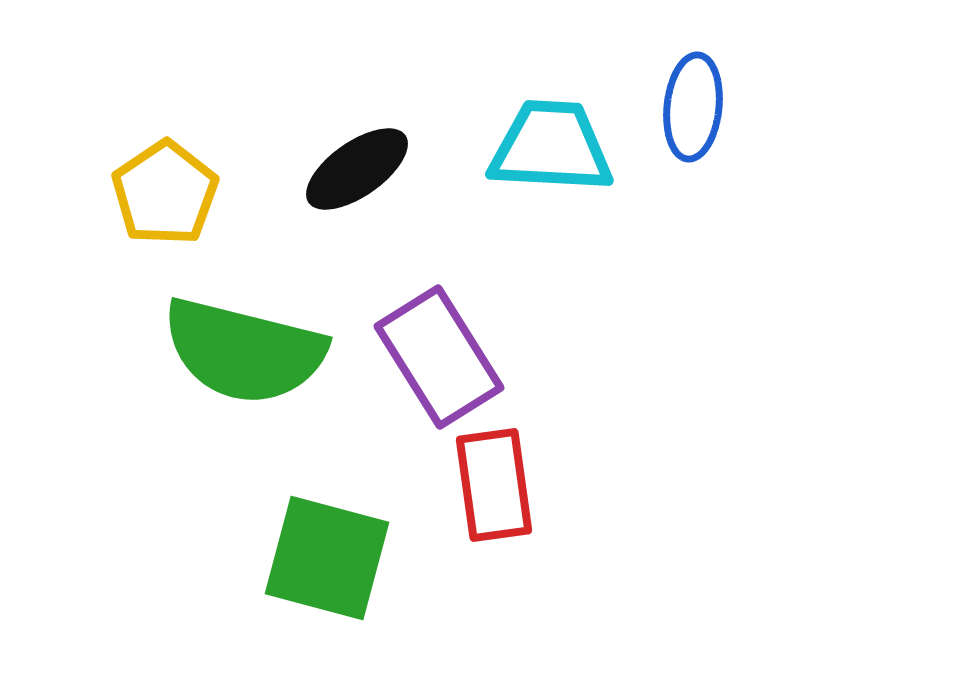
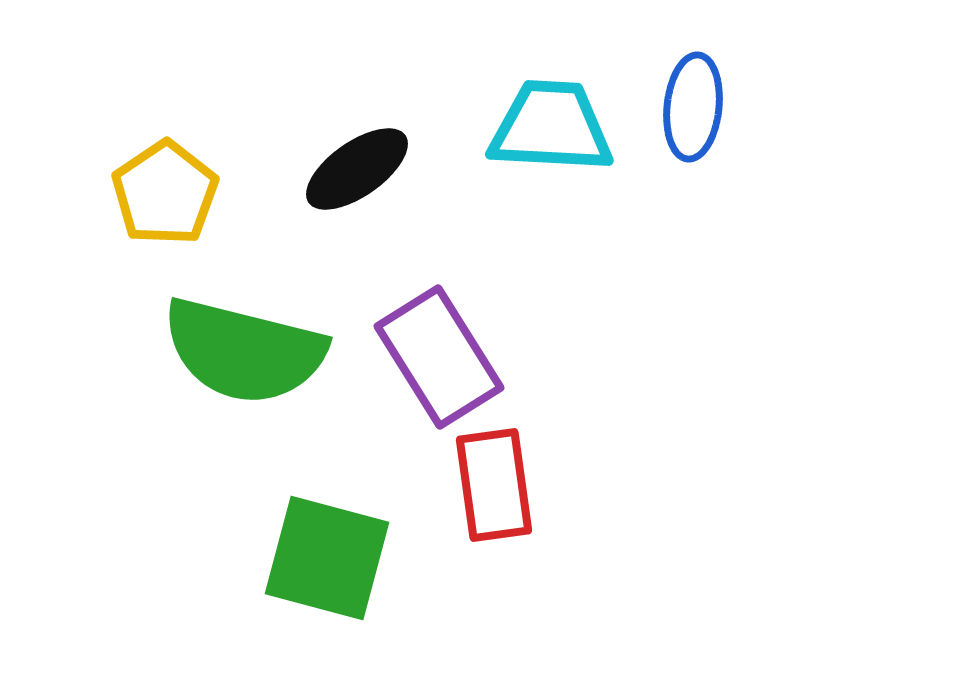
cyan trapezoid: moved 20 px up
